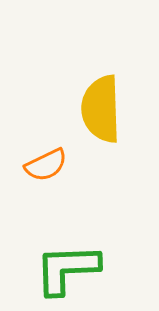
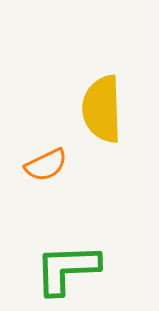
yellow semicircle: moved 1 px right
